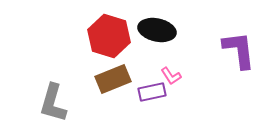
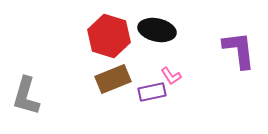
gray L-shape: moved 27 px left, 7 px up
